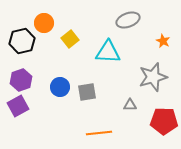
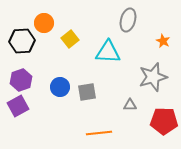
gray ellipse: rotated 55 degrees counterclockwise
black hexagon: rotated 10 degrees clockwise
